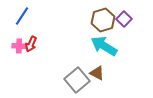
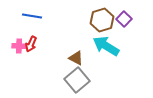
blue line: moved 10 px right; rotated 66 degrees clockwise
brown hexagon: moved 1 px left
cyan arrow: moved 2 px right
brown triangle: moved 21 px left, 15 px up
